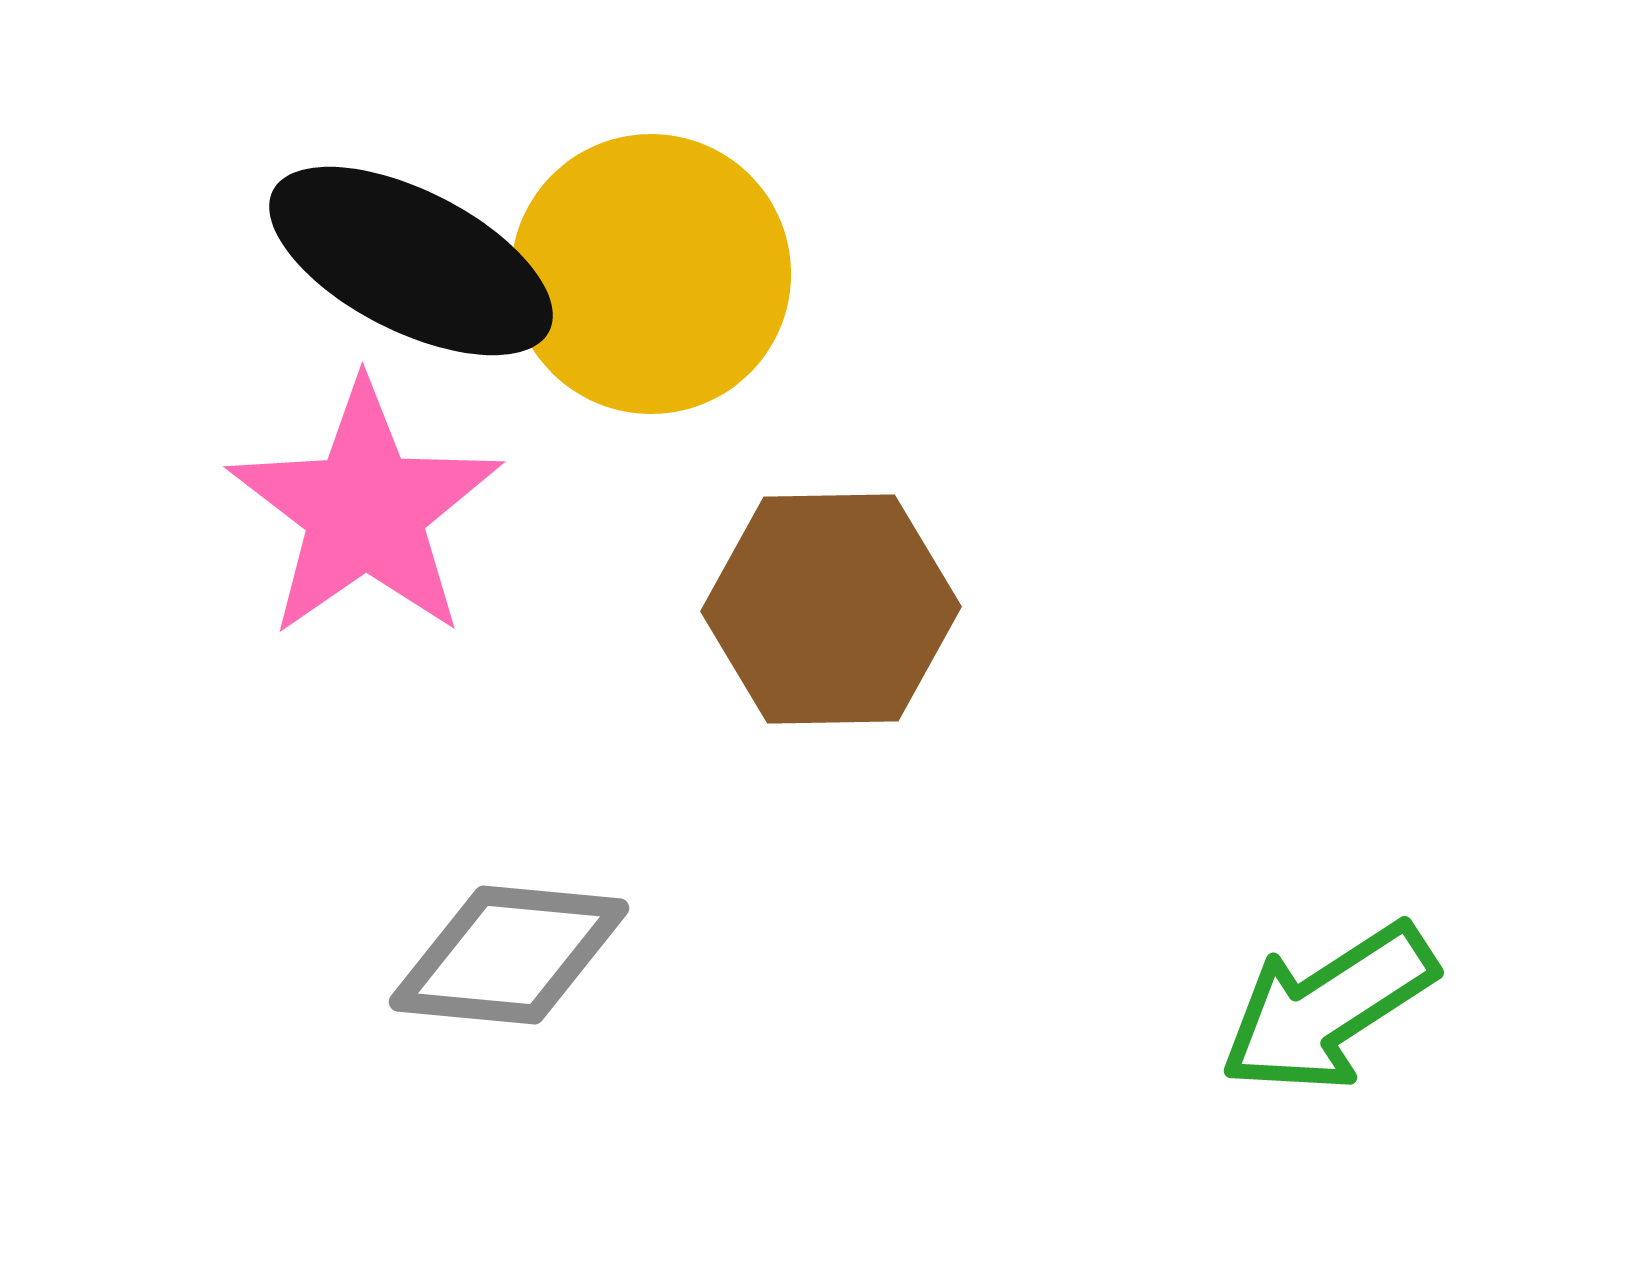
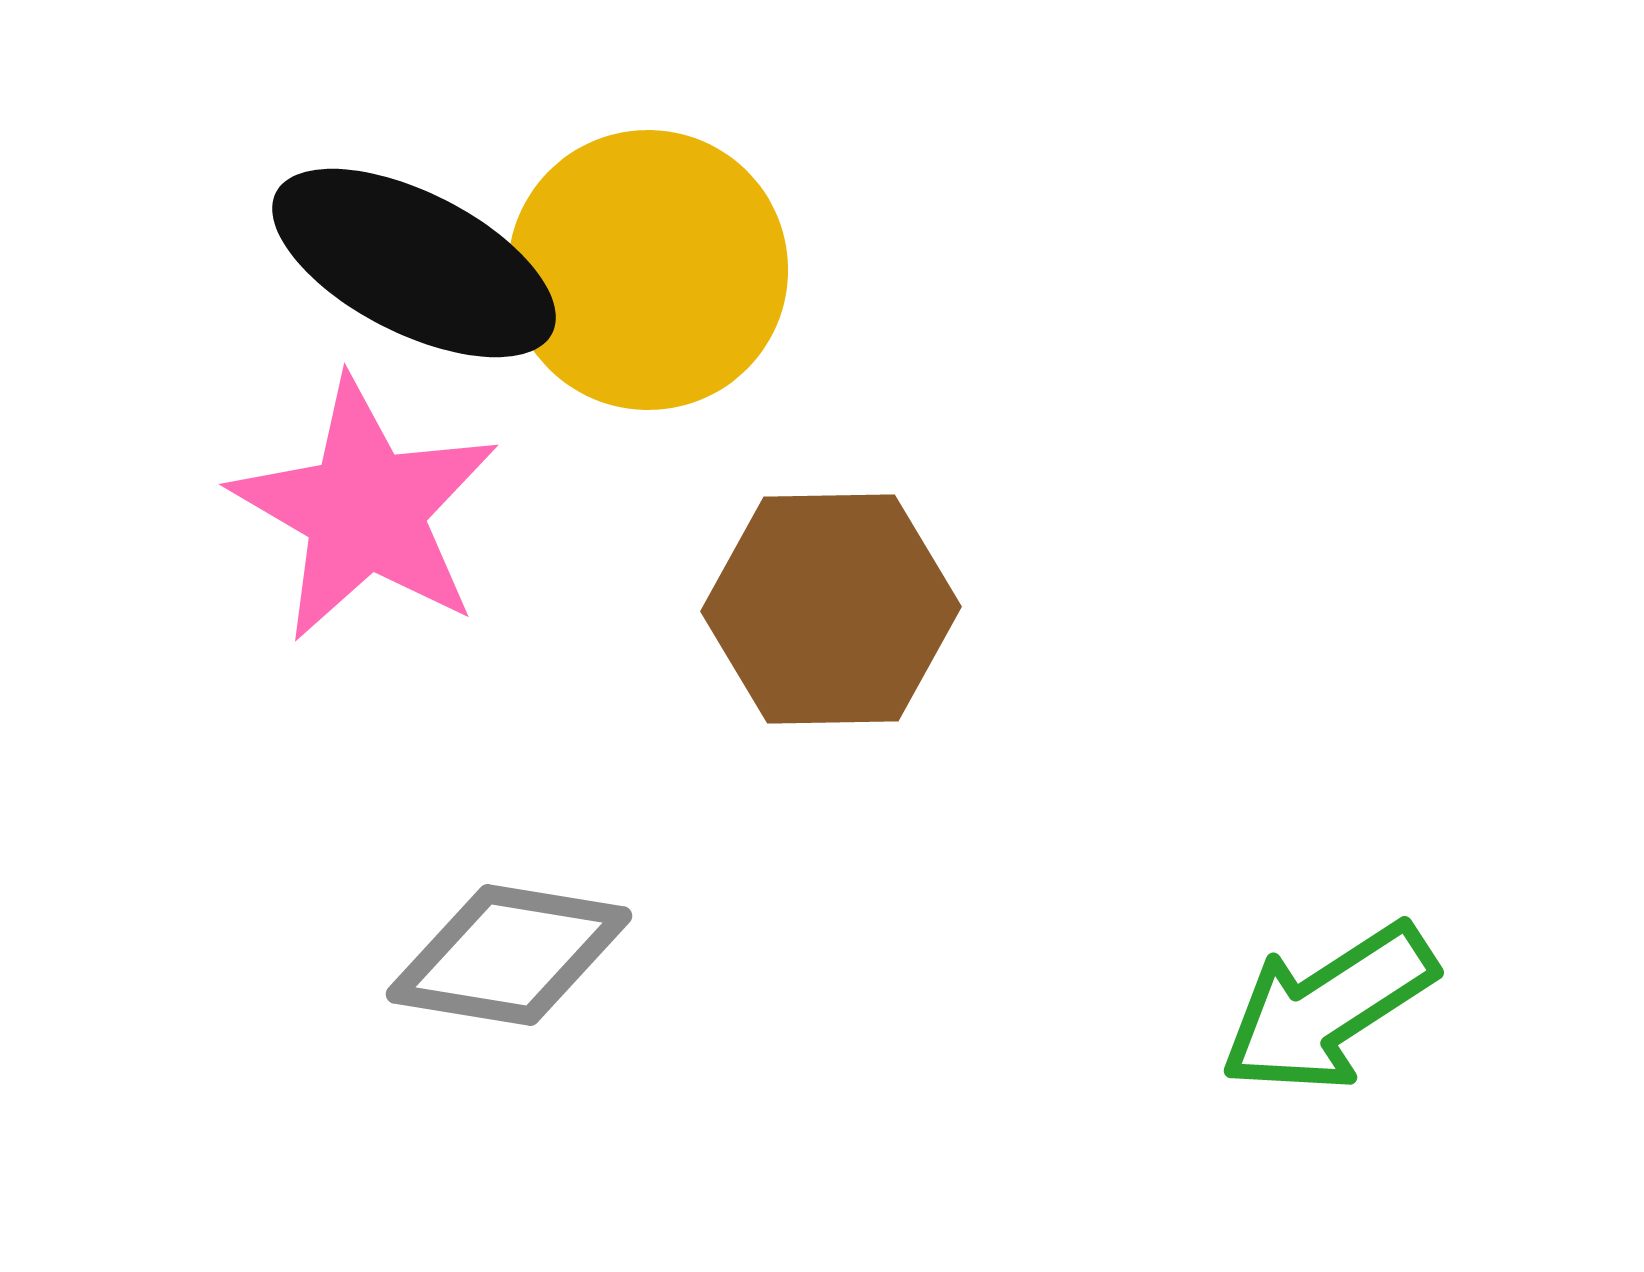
black ellipse: moved 3 px right, 2 px down
yellow circle: moved 3 px left, 4 px up
pink star: rotated 7 degrees counterclockwise
gray diamond: rotated 4 degrees clockwise
